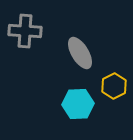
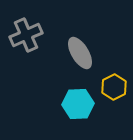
gray cross: moved 1 px right, 4 px down; rotated 28 degrees counterclockwise
yellow hexagon: moved 1 px down
